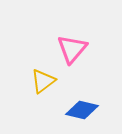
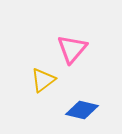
yellow triangle: moved 1 px up
